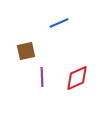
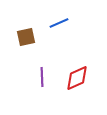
brown square: moved 14 px up
